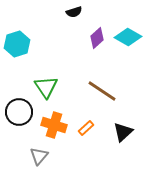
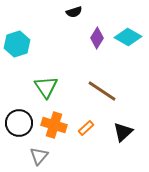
purple diamond: rotated 15 degrees counterclockwise
black circle: moved 11 px down
